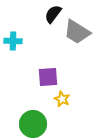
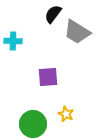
yellow star: moved 4 px right, 15 px down
